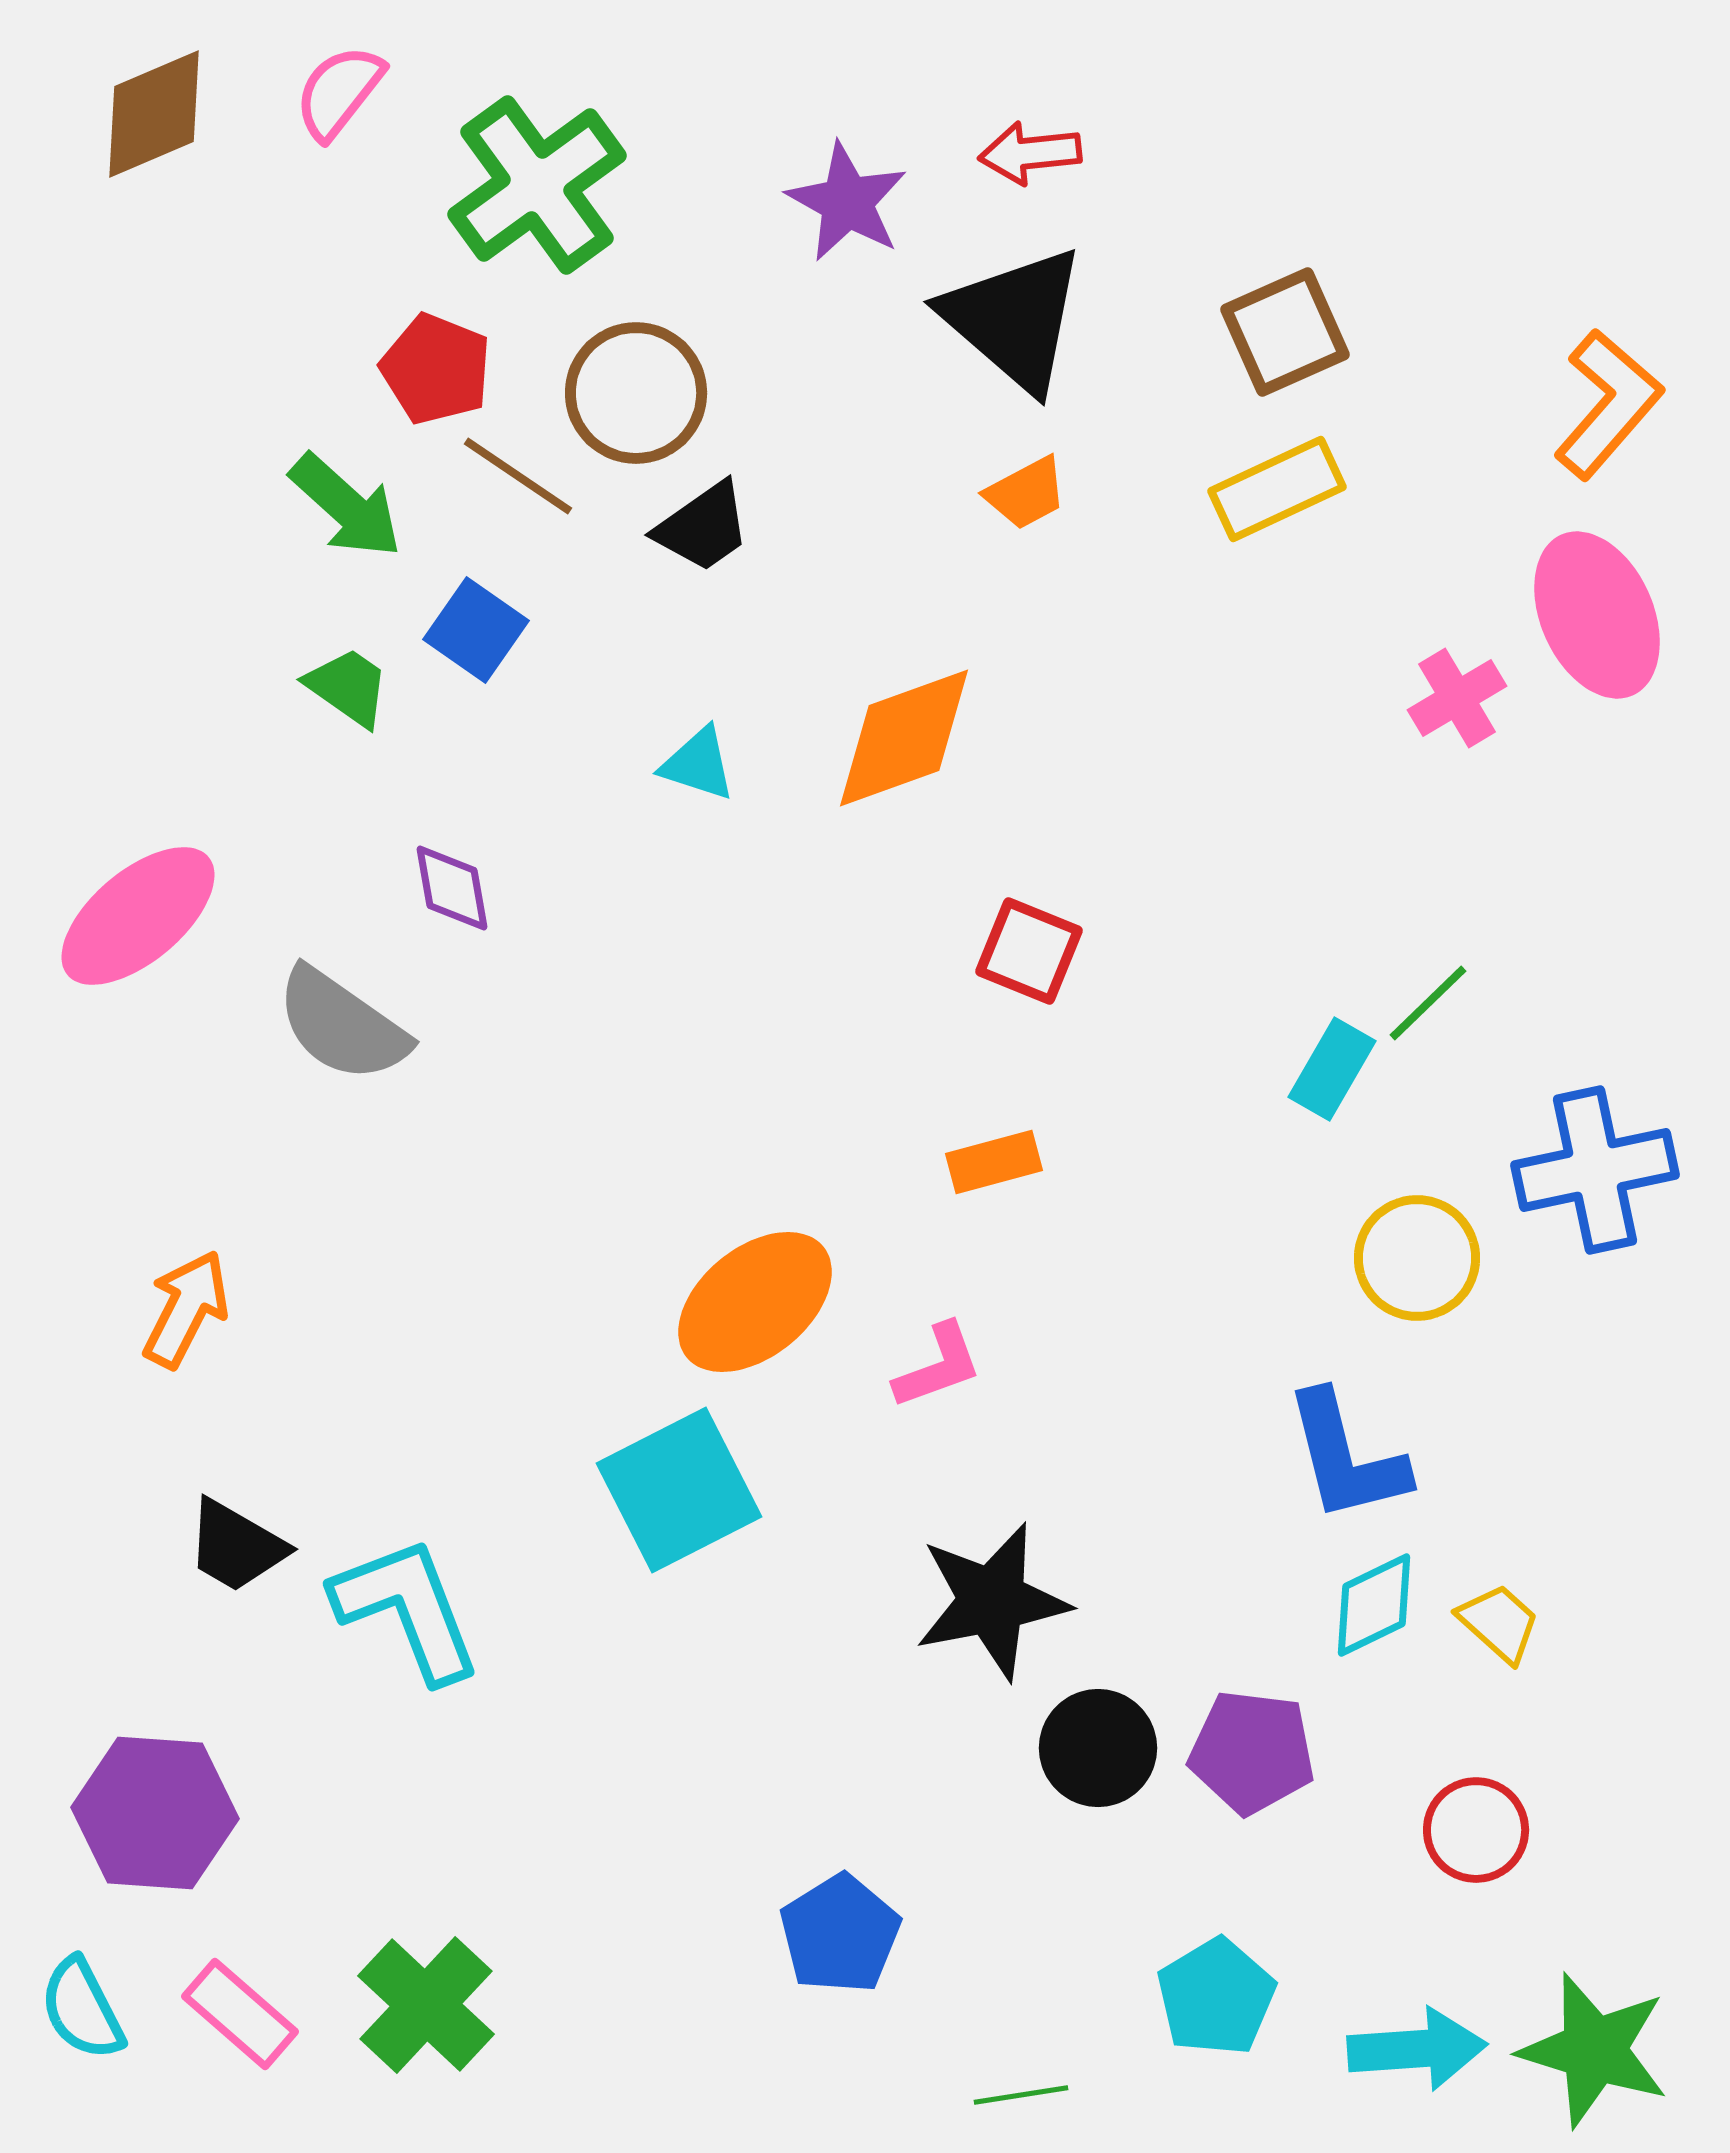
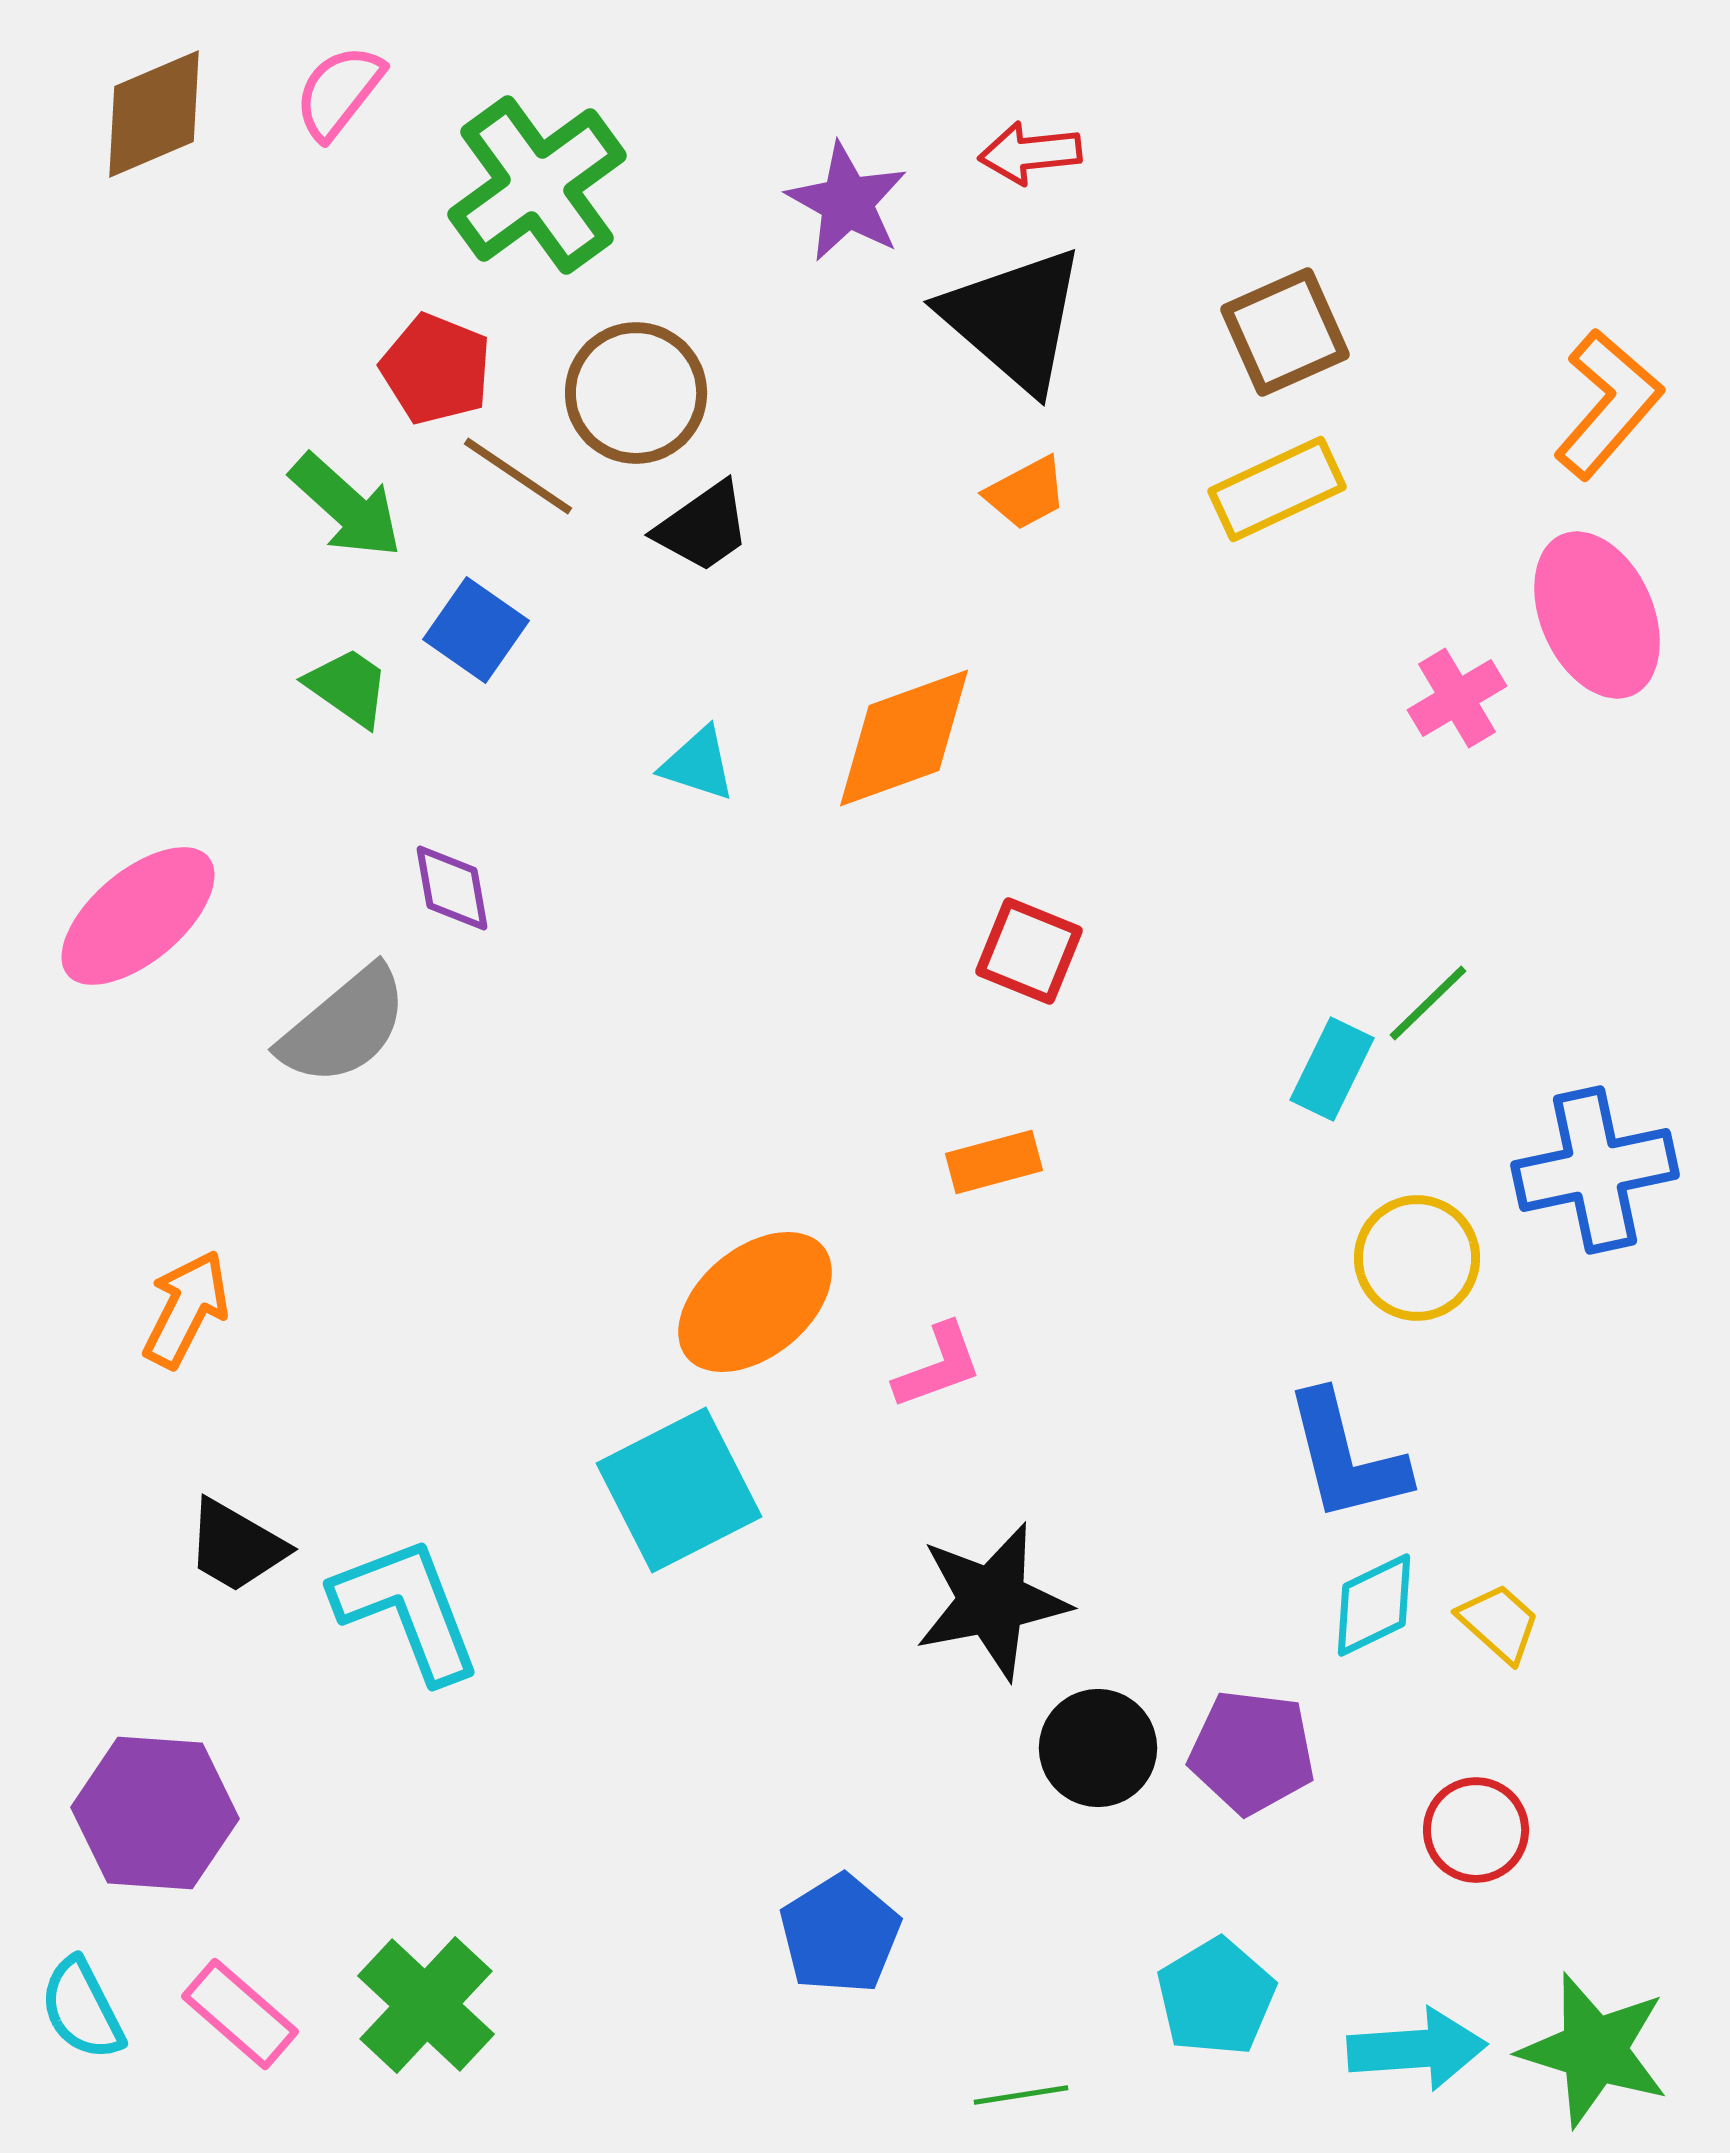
gray semicircle at (342, 1025): moved 2 px right, 1 px down; rotated 75 degrees counterclockwise
cyan rectangle at (1332, 1069): rotated 4 degrees counterclockwise
